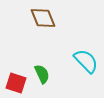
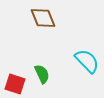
cyan semicircle: moved 1 px right
red square: moved 1 px left, 1 px down
